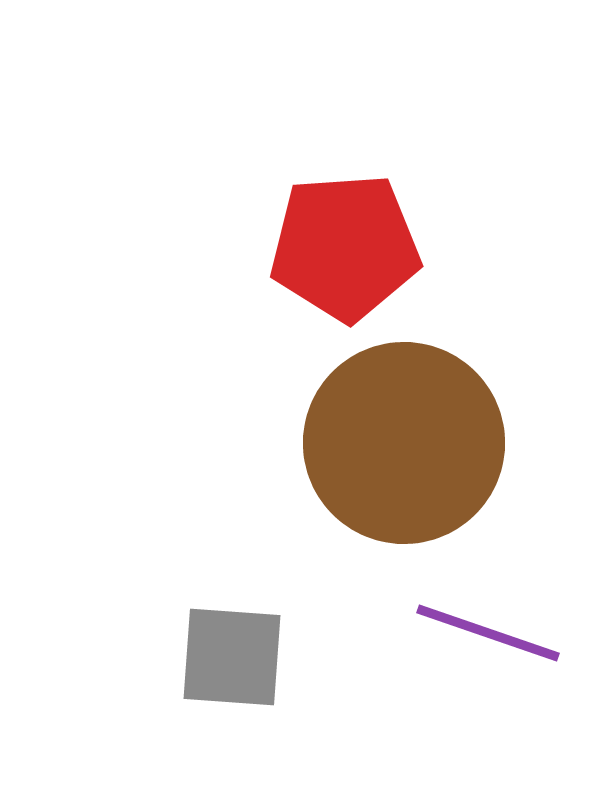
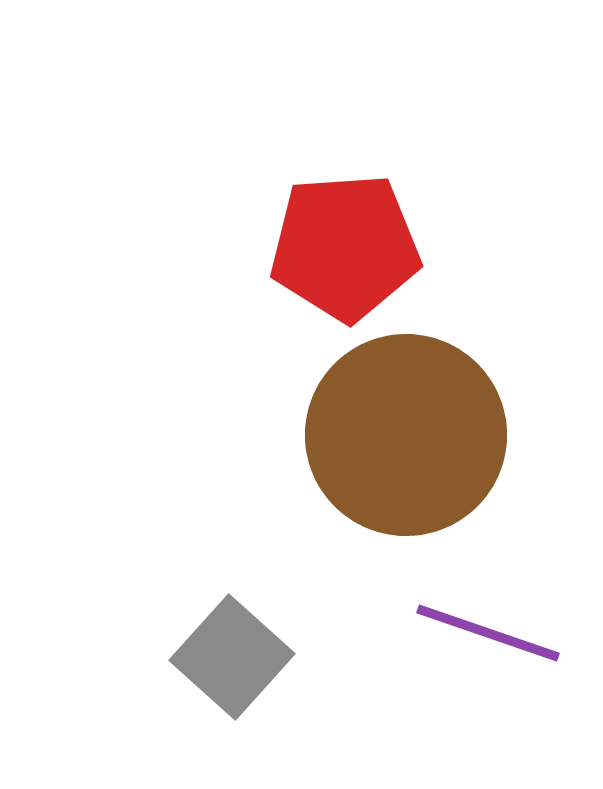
brown circle: moved 2 px right, 8 px up
gray square: rotated 38 degrees clockwise
